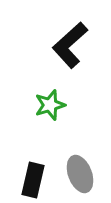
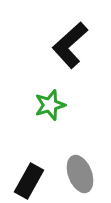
black rectangle: moved 4 px left, 1 px down; rotated 16 degrees clockwise
